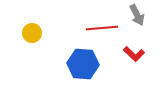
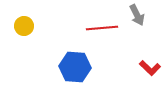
yellow circle: moved 8 px left, 7 px up
red L-shape: moved 16 px right, 14 px down
blue hexagon: moved 8 px left, 3 px down
